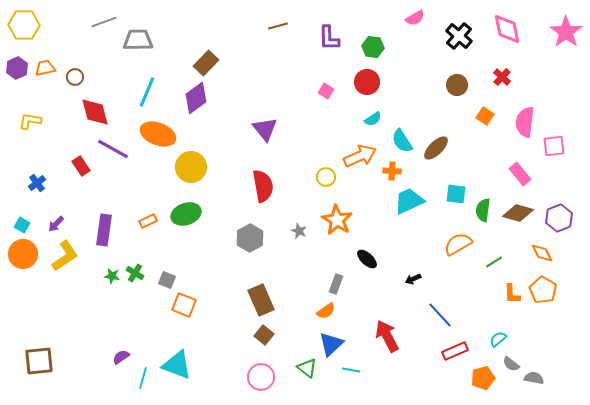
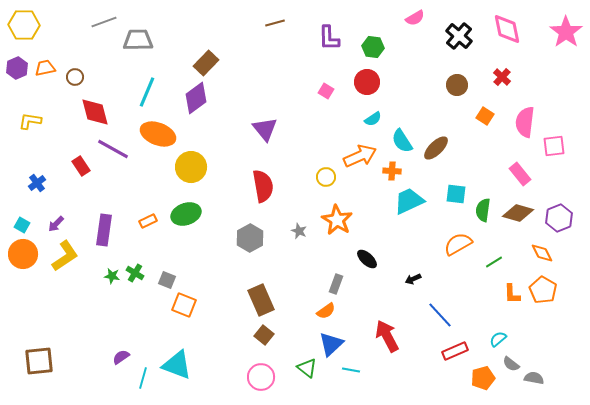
brown line at (278, 26): moved 3 px left, 3 px up
